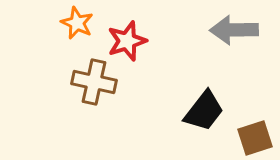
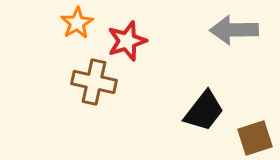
orange star: rotated 16 degrees clockwise
